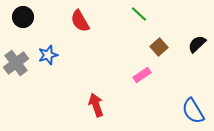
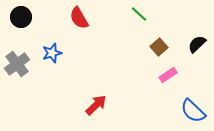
black circle: moved 2 px left
red semicircle: moved 1 px left, 3 px up
blue star: moved 4 px right, 2 px up
gray cross: moved 1 px right, 1 px down
pink rectangle: moved 26 px right
red arrow: rotated 65 degrees clockwise
blue semicircle: rotated 16 degrees counterclockwise
